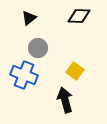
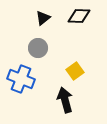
black triangle: moved 14 px right
yellow square: rotated 18 degrees clockwise
blue cross: moved 3 px left, 4 px down
